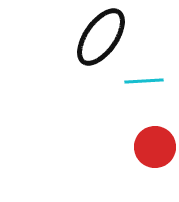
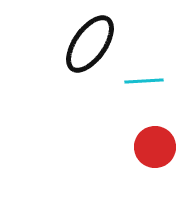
black ellipse: moved 11 px left, 7 px down
